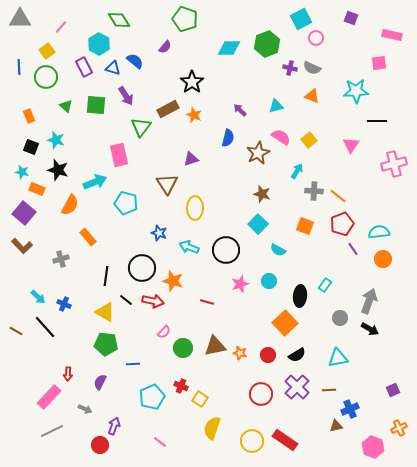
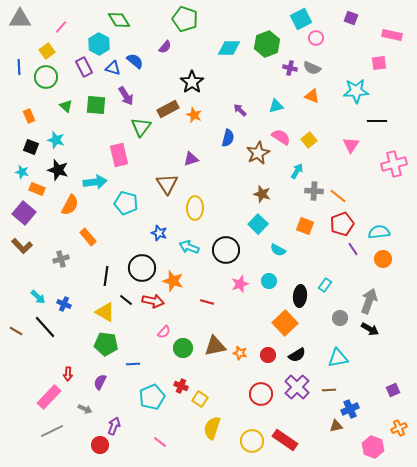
cyan arrow at (95, 182): rotated 15 degrees clockwise
